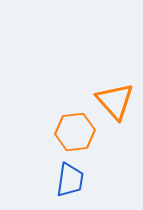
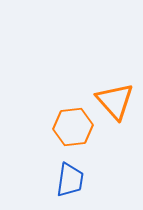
orange hexagon: moved 2 px left, 5 px up
